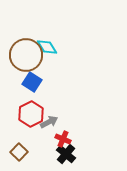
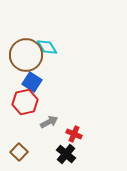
red hexagon: moved 6 px left, 12 px up; rotated 15 degrees clockwise
red cross: moved 11 px right, 5 px up
